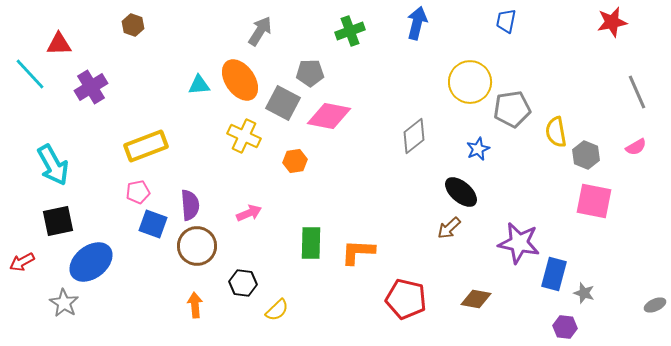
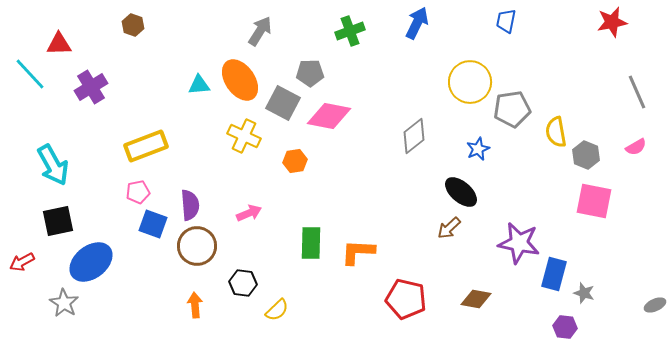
blue arrow at (417, 23): rotated 12 degrees clockwise
